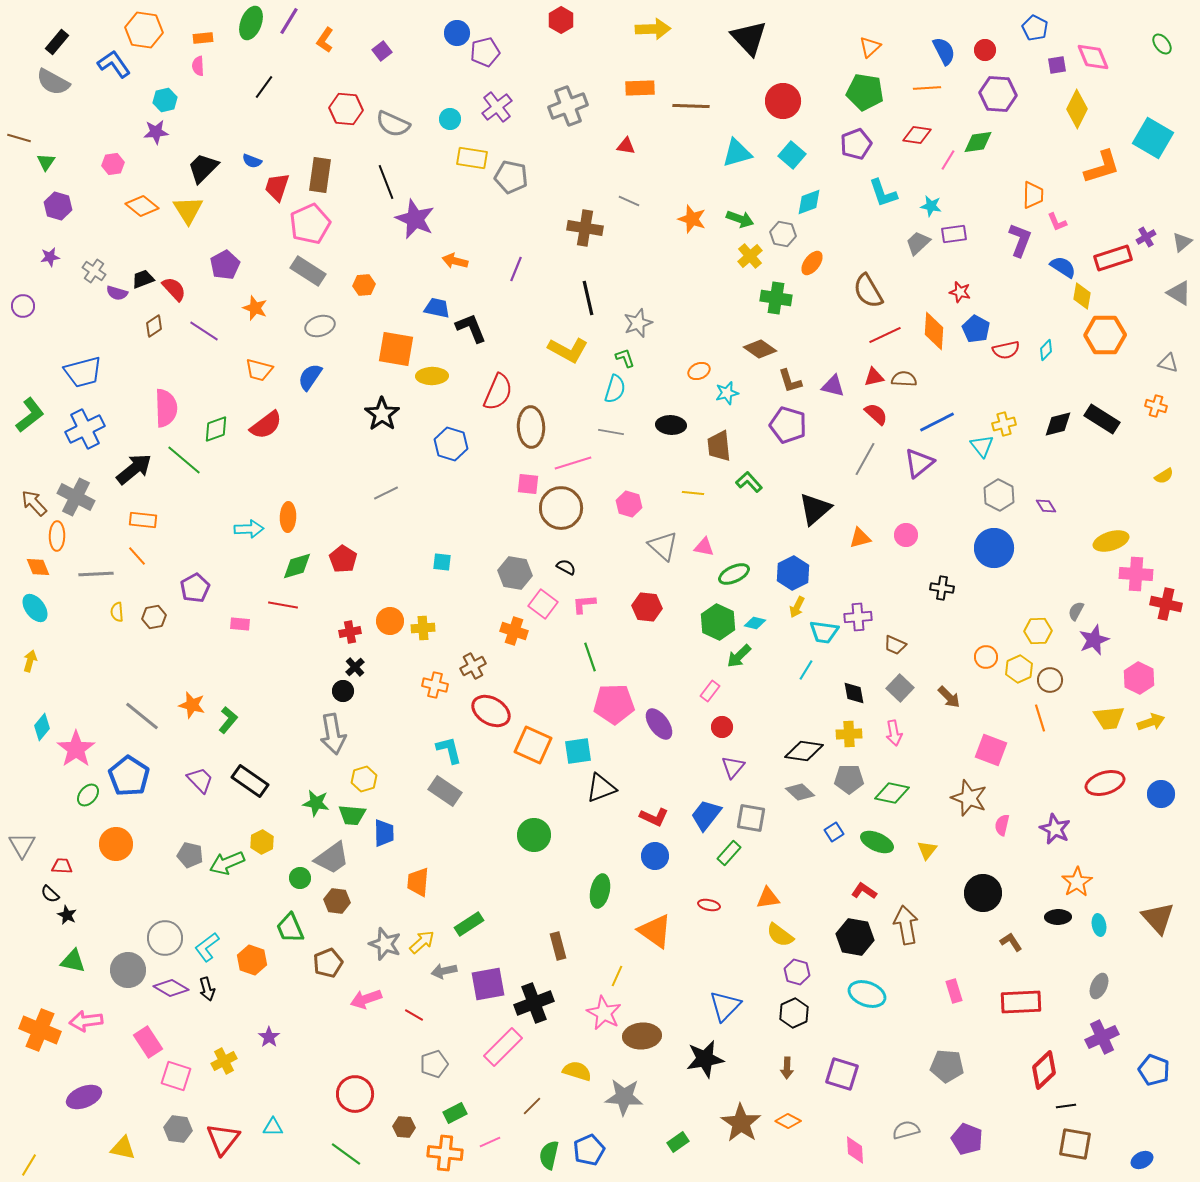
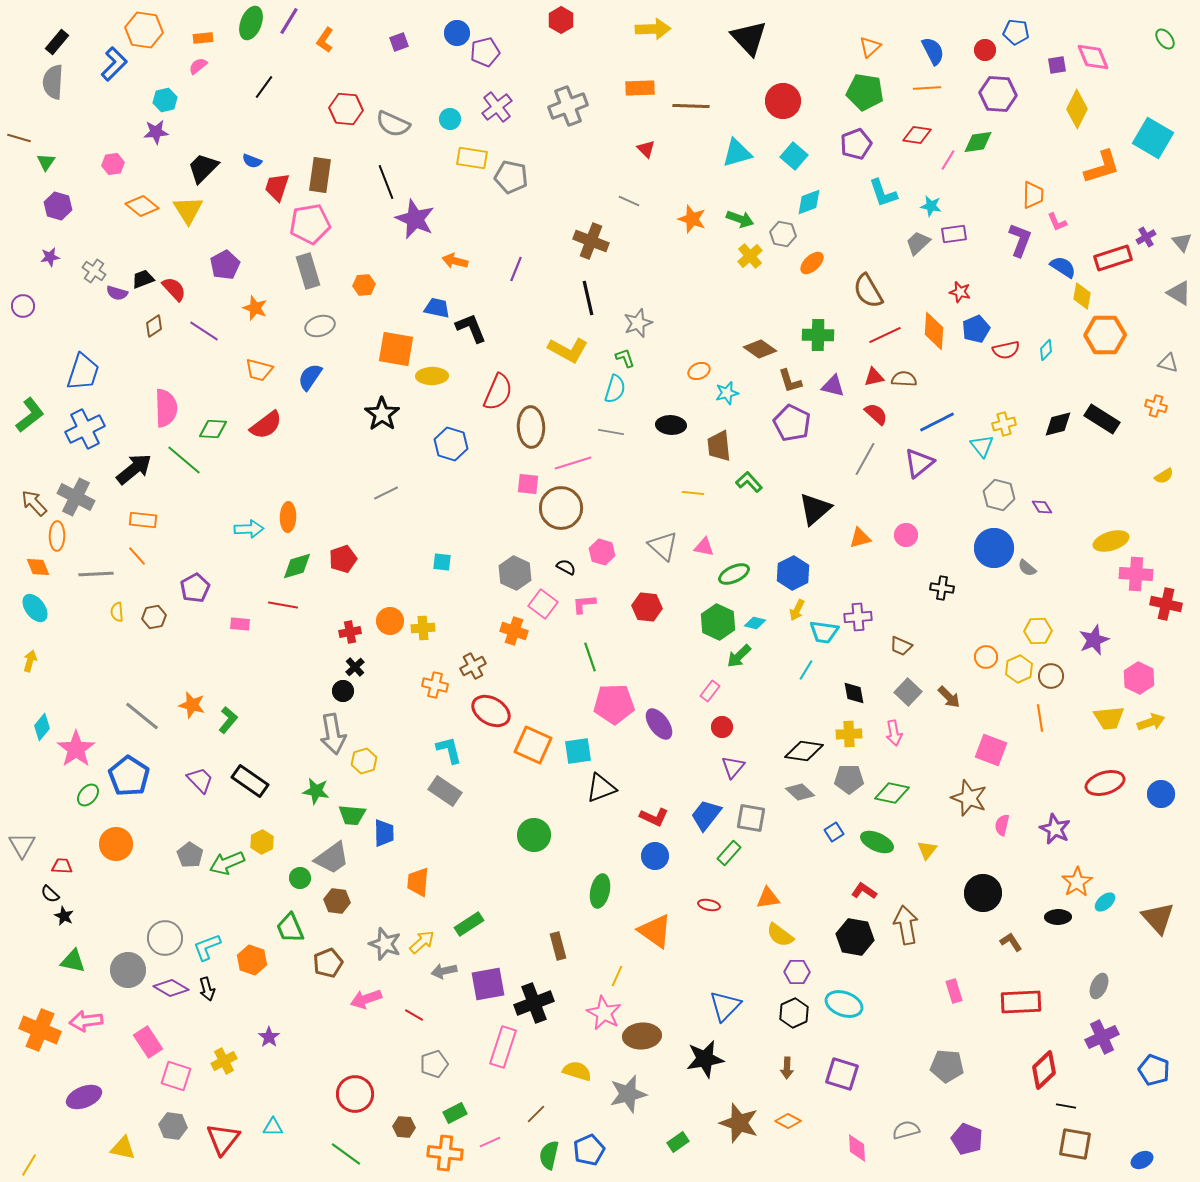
blue pentagon at (1035, 28): moved 19 px left, 4 px down; rotated 20 degrees counterclockwise
green ellipse at (1162, 44): moved 3 px right, 5 px up
purple square at (382, 51): moved 17 px right, 9 px up; rotated 18 degrees clockwise
blue semicircle at (944, 51): moved 11 px left
blue L-shape at (114, 64): rotated 80 degrees clockwise
pink semicircle at (198, 66): rotated 54 degrees clockwise
gray semicircle at (53, 82): rotated 64 degrees clockwise
red triangle at (626, 146): moved 20 px right, 3 px down; rotated 36 degrees clockwise
cyan square at (792, 155): moved 2 px right, 1 px down
pink pentagon at (310, 224): rotated 15 degrees clockwise
brown cross at (585, 228): moved 6 px right, 13 px down; rotated 12 degrees clockwise
gray triangle at (1182, 242): rotated 30 degrees counterclockwise
orange ellipse at (812, 263): rotated 10 degrees clockwise
gray rectangle at (308, 271): rotated 40 degrees clockwise
green cross at (776, 298): moved 42 px right, 37 px down; rotated 8 degrees counterclockwise
blue pentagon at (976, 329): rotated 20 degrees clockwise
blue trapezoid at (83, 372): rotated 57 degrees counterclockwise
purple pentagon at (788, 425): moved 4 px right, 2 px up; rotated 9 degrees clockwise
green diamond at (216, 429): moved 3 px left; rotated 24 degrees clockwise
gray hexagon at (999, 495): rotated 12 degrees counterclockwise
pink hexagon at (629, 504): moved 27 px left, 48 px down
purple diamond at (1046, 506): moved 4 px left, 1 px down
red pentagon at (343, 559): rotated 20 degrees clockwise
gray hexagon at (515, 573): rotated 16 degrees clockwise
yellow arrow at (797, 607): moved 3 px down
gray semicircle at (1076, 611): moved 49 px left, 43 px up; rotated 78 degrees counterclockwise
brown trapezoid at (895, 645): moved 6 px right, 1 px down
brown circle at (1050, 680): moved 1 px right, 4 px up
gray square at (900, 688): moved 8 px right, 4 px down
orange line at (1040, 718): rotated 8 degrees clockwise
yellow hexagon at (364, 779): moved 18 px up
green star at (316, 803): moved 12 px up
gray pentagon at (190, 855): rotated 20 degrees clockwise
black star at (67, 915): moved 3 px left, 1 px down
cyan ellipse at (1099, 925): moved 6 px right, 23 px up; rotated 60 degrees clockwise
cyan L-shape at (207, 947): rotated 16 degrees clockwise
purple hexagon at (797, 972): rotated 15 degrees counterclockwise
cyan ellipse at (867, 994): moved 23 px left, 10 px down
pink rectangle at (503, 1047): rotated 27 degrees counterclockwise
gray star at (624, 1097): moved 4 px right, 3 px up; rotated 18 degrees counterclockwise
brown line at (532, 1106): moved 4 px right, 8 px down
black line at (1066, 1106): rotated 18 degrees clockwise
brown star at (741, 1123): moved 2 px left; rotated 15 degrees counterclockwise
gray hexagon at (178, 1129): moved 5 px left, 3 px up
pink diamond at (855, 1150): moved 2 px right, 2 px up
